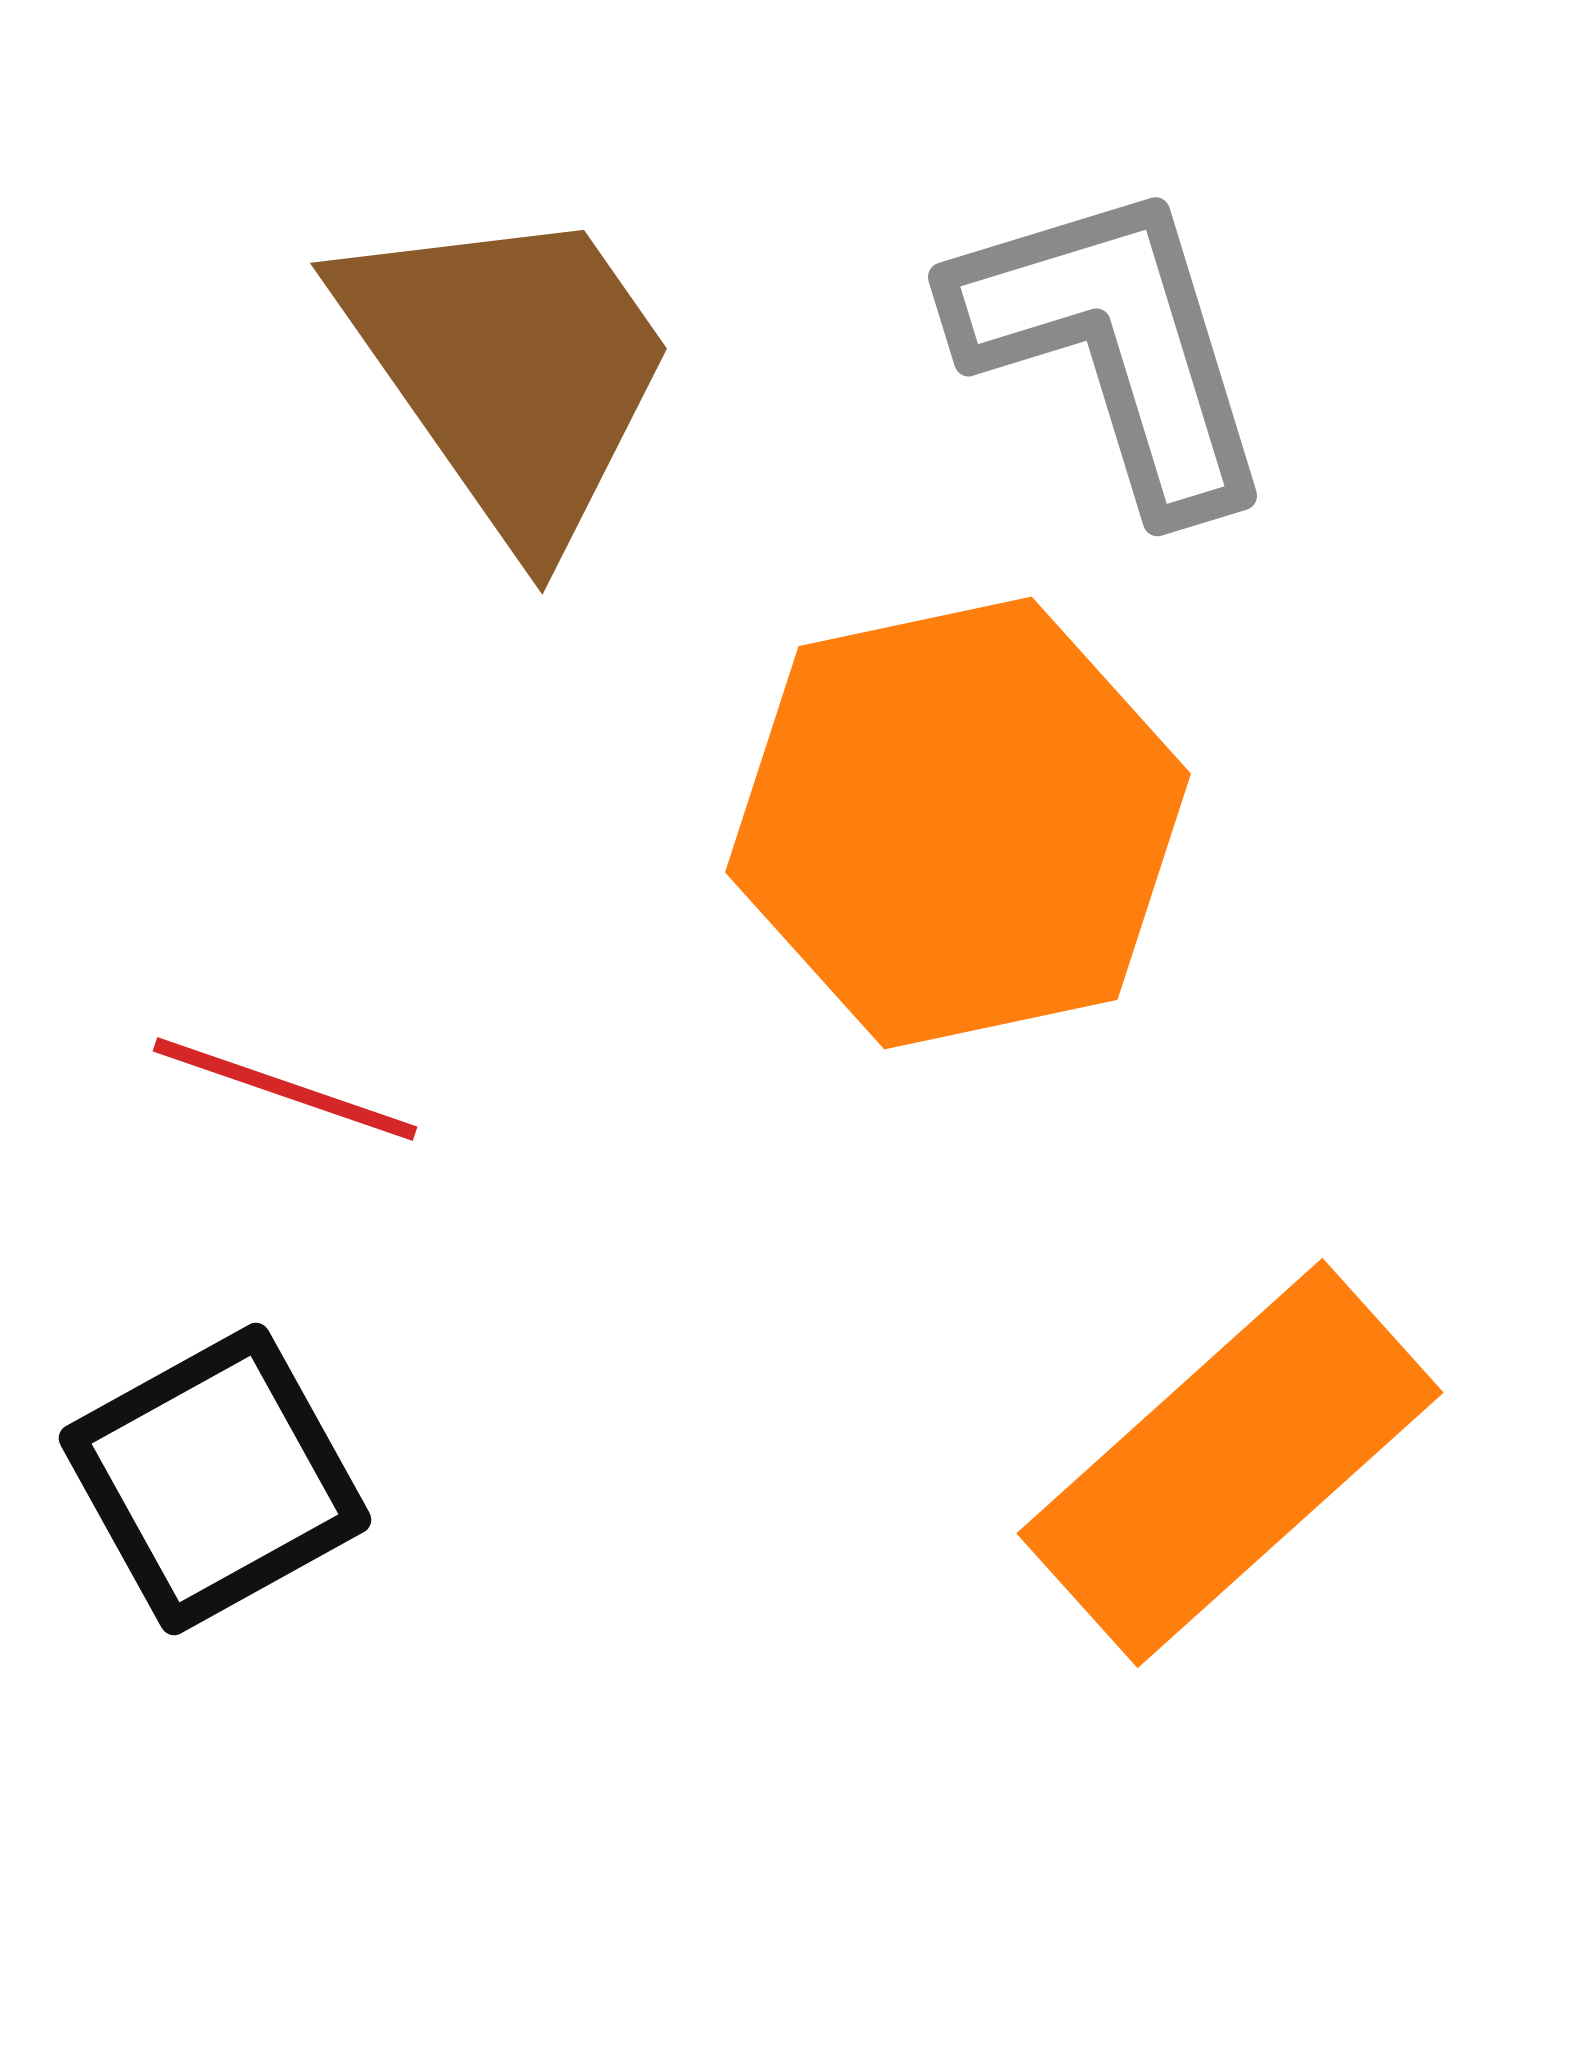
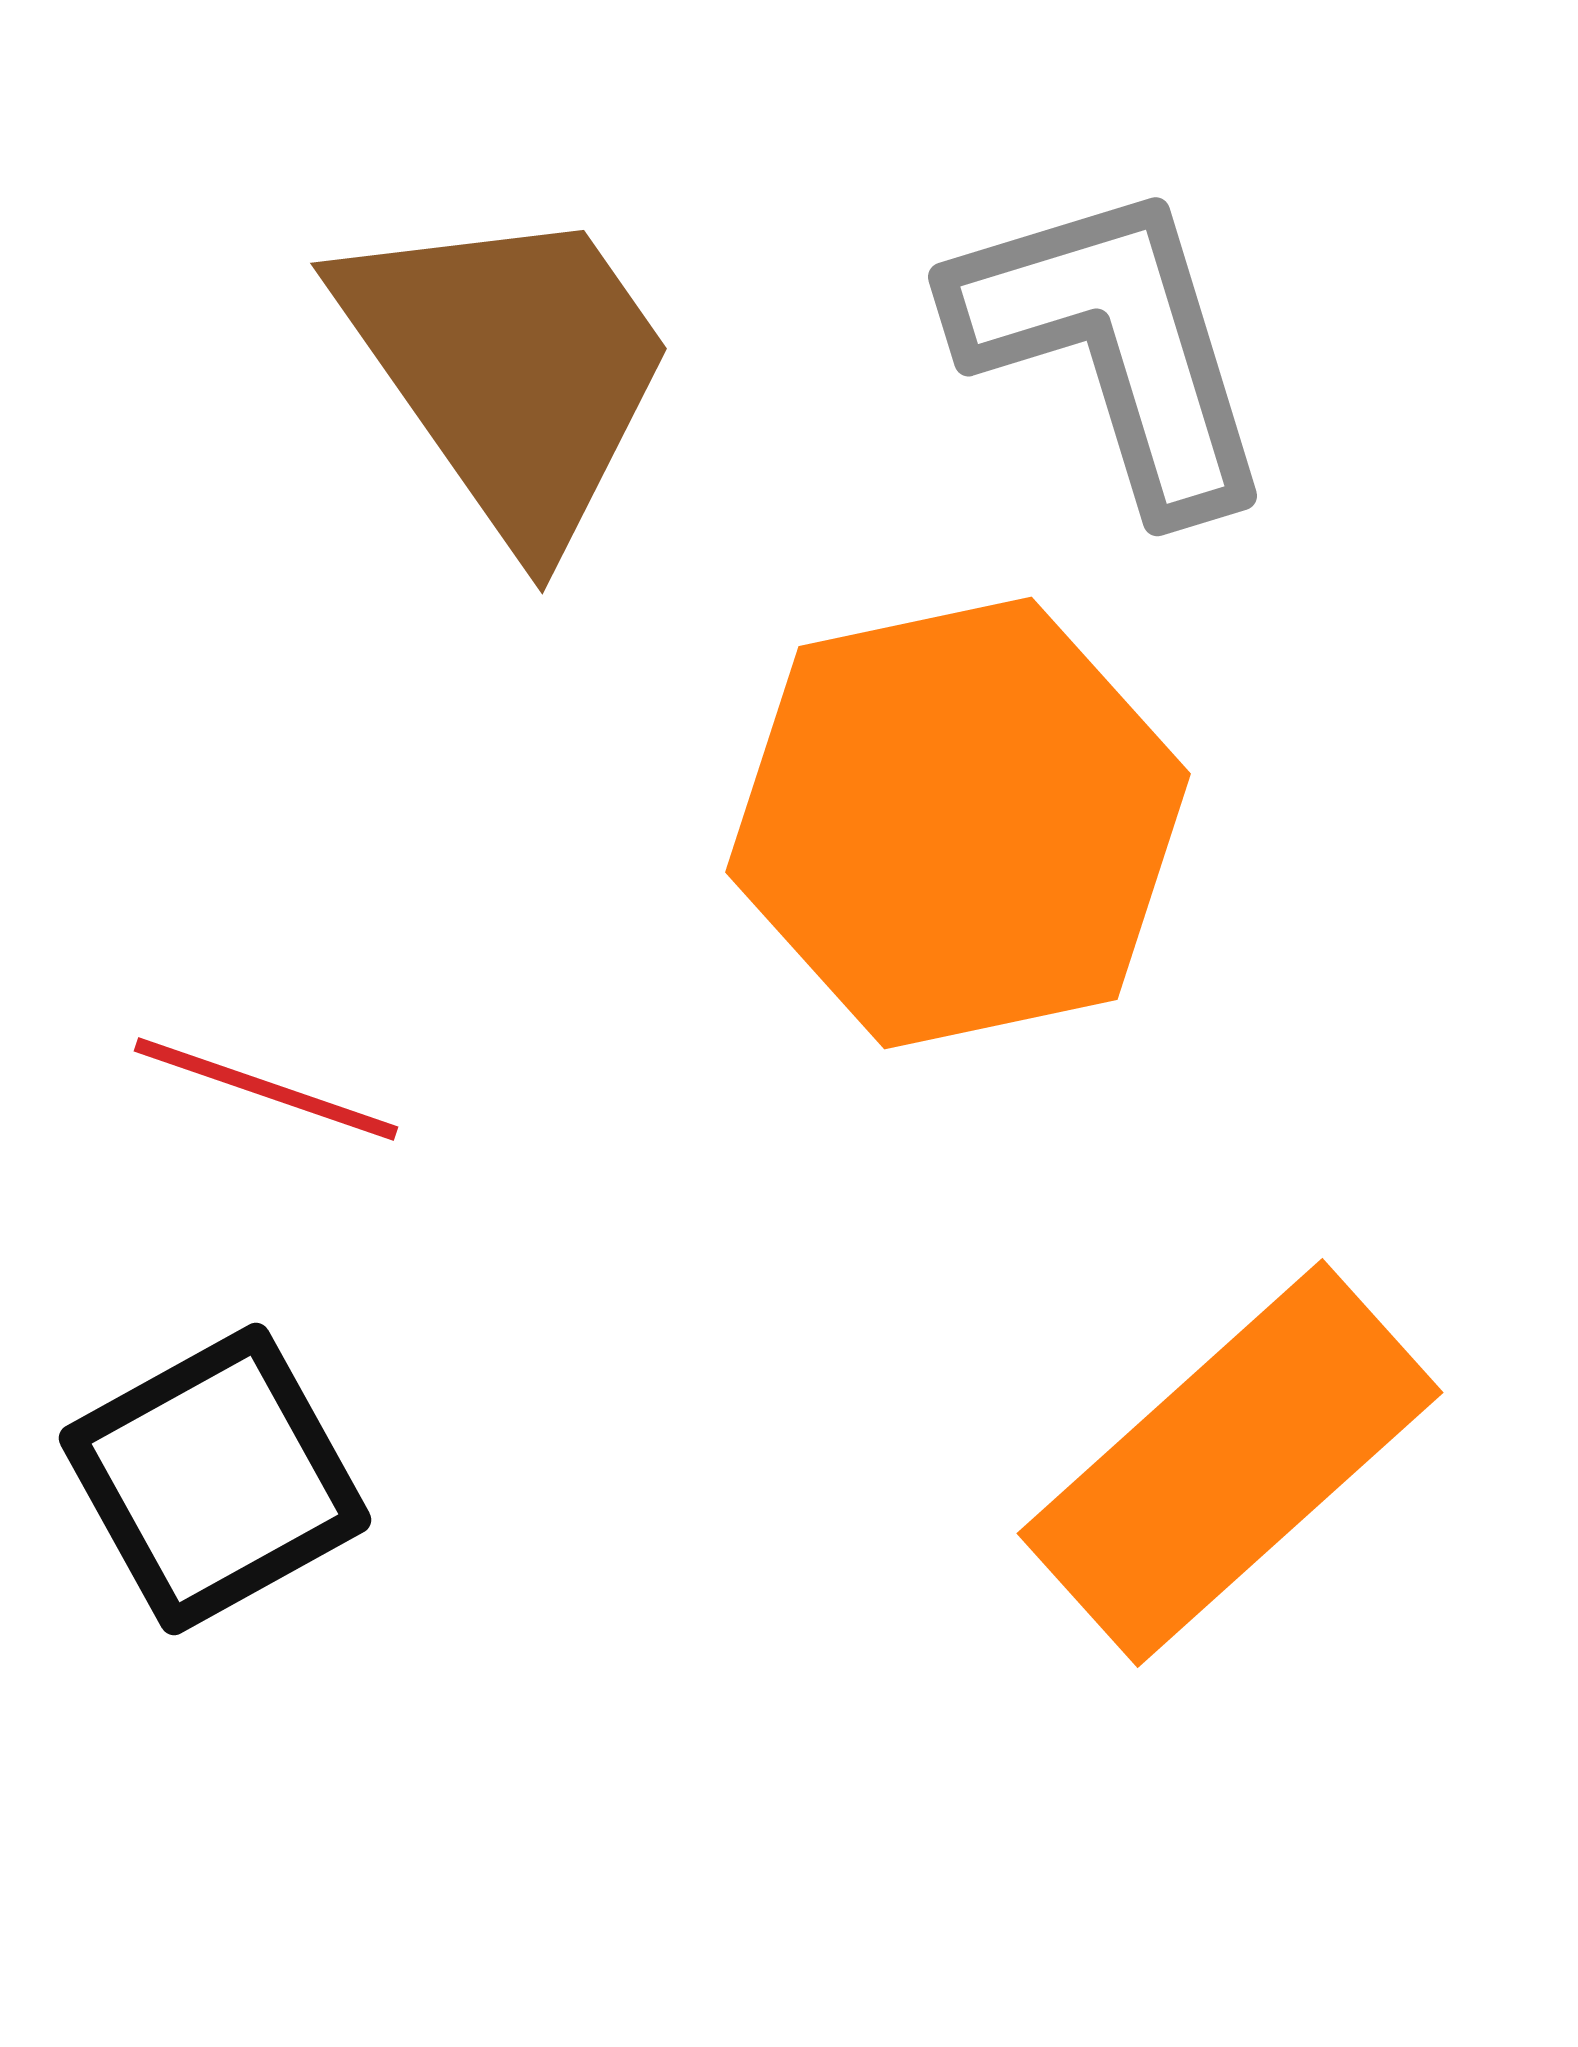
red line: moved 19 px left
